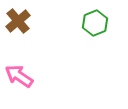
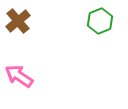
green hexagon: moved 5 px right, 2 px up
